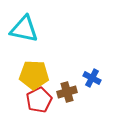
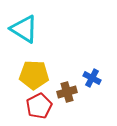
cyan triangle: rotated 20 degrees clockwise
red pentagon: moved 6 px down
